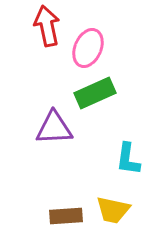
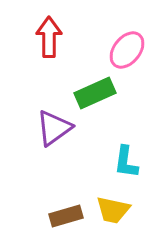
red arrow: moved 2 px right, 11 px down; rotated 12 degrees clockwise
pink ellipse: moved 39 px right, 2 px down; rotated 15 degrees clockwise
purple triangle: rotated 33 degrees counterclockwise
cyan L-shape: moved 2 px left, 3 px down
brown rectangle: rotated 12 degrees counterclockwise
